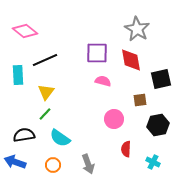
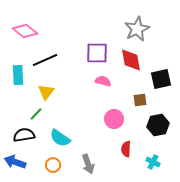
gray star: rotated 15 degrees clockwise
green line: moved 9 px left
